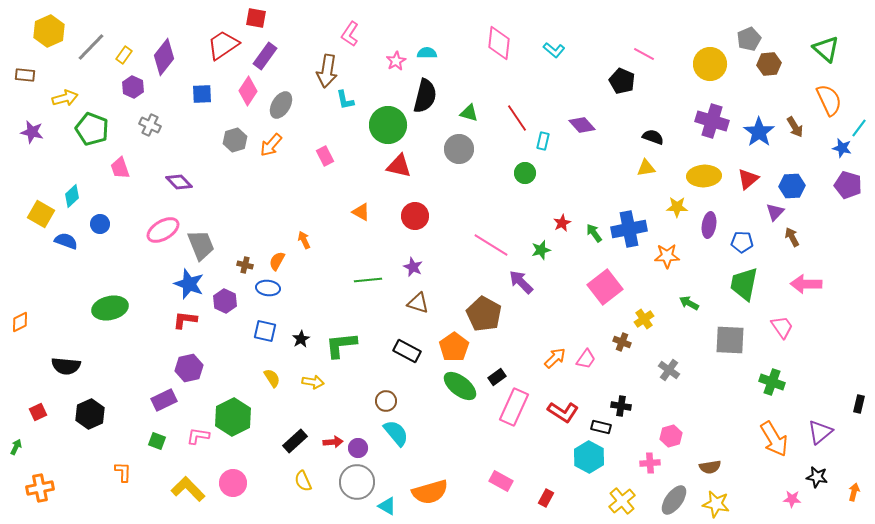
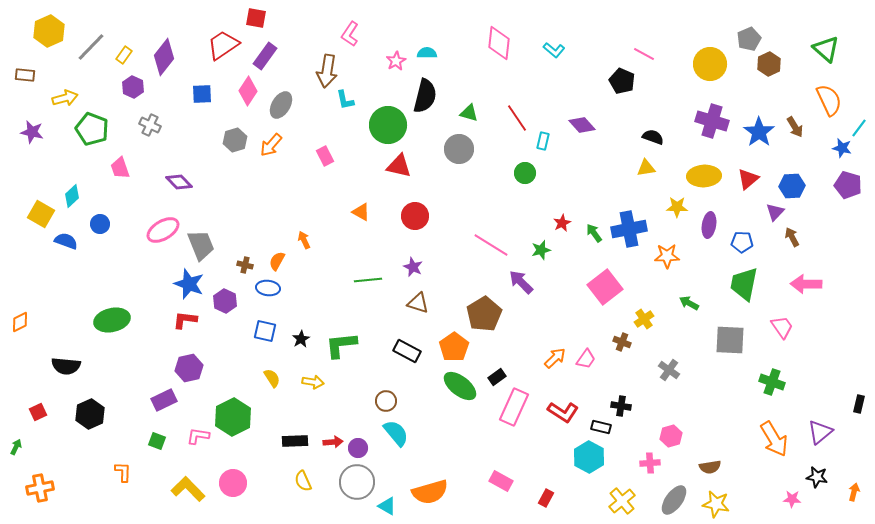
brown hexagon at (769, 64): rotated 20 degrees counterclockwise
green ellipse at (110, 308): moved 2 px right, 12 px down
brown pentagon at (484, 314): rotated 12 degrees clockwise
black rectangle at (295, 441): rotated 40 degrees clockwise
